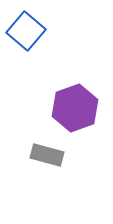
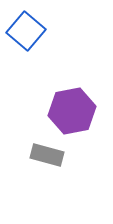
purple hexagon: moved 3 px left, 3 px down; rotated 9 degrees clockwise
